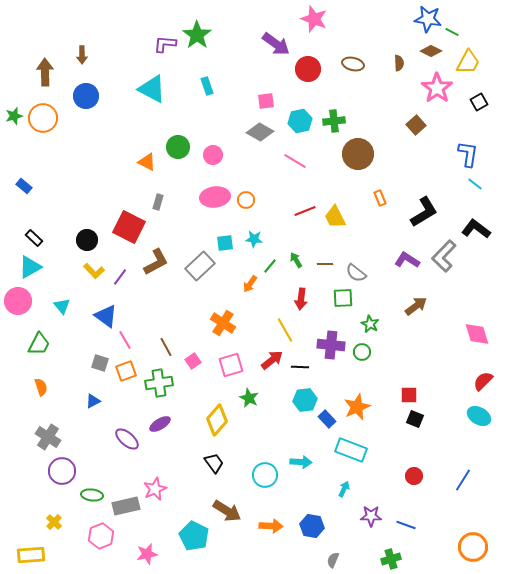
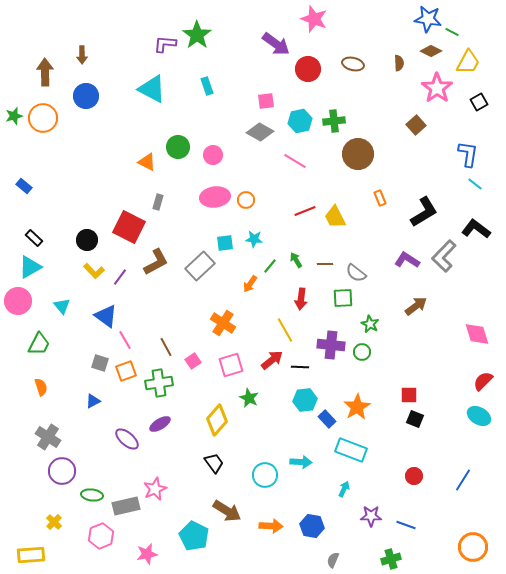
orange star at (357, 407): rotated 8 degrees counterclockwise
